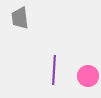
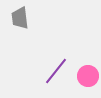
purple line: moved 2 px right, 1 px down; rotated 36 degrees clockwise
